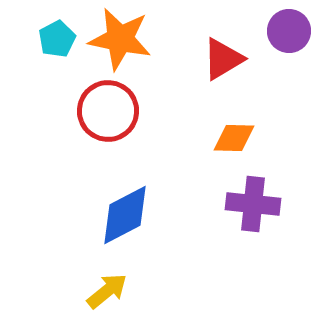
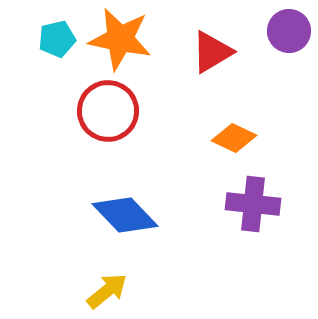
cyan pentagon: rotated 15 degrees clockwise
red triangle: moved 11 px left, 7 px up
orange diamond: rotated 24 degrees clockwise
blue diamond: rotated 74 degrees clockwise
